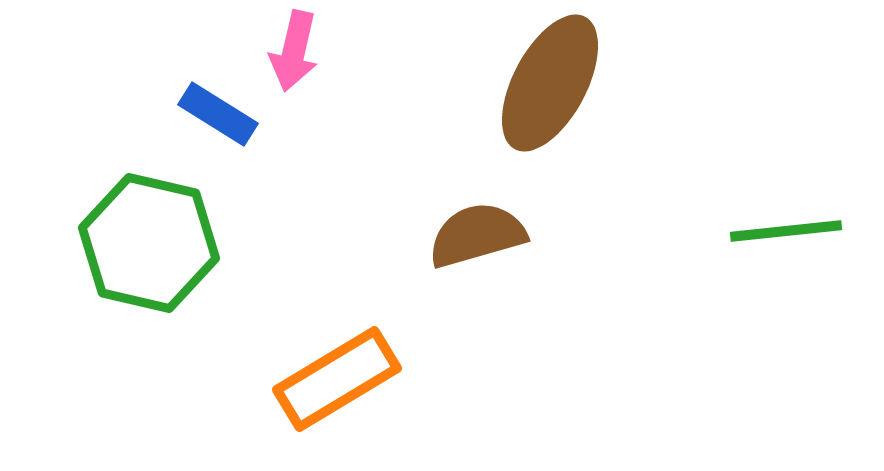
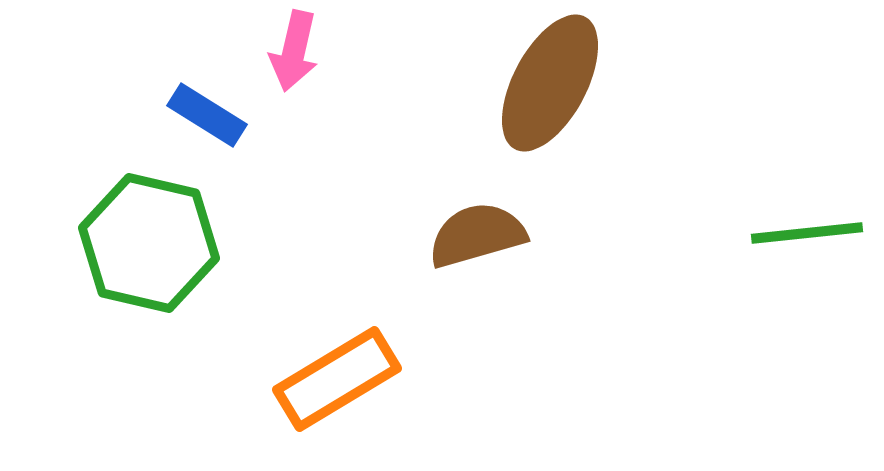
blue rectangle: moved 11 px left, 1 px down
green line: moved 21 px right, 2 px down
